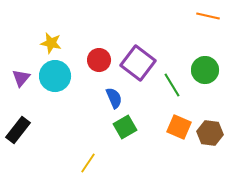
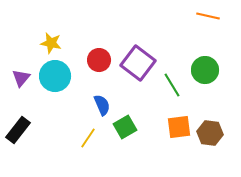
blue semicircle: moved 12 px left, 7 px down
orange square: rotated 30 degrees counterclockwise
yellow line: moved 25 px up
